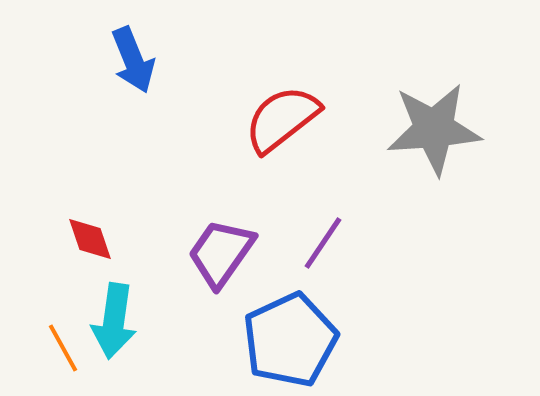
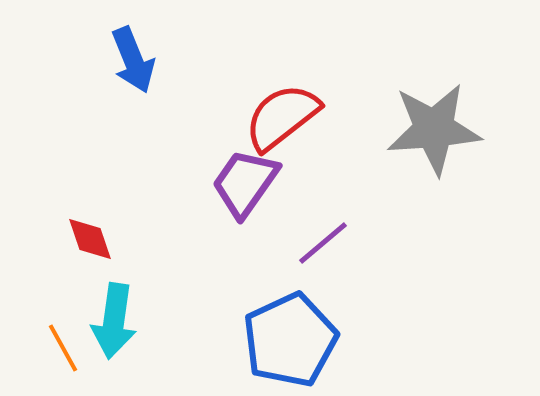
red semicircle: moved 2 px up
purple line: rotated 16 degrees clockwise
purple trapezoid: moved 24 px right, 70 px up
